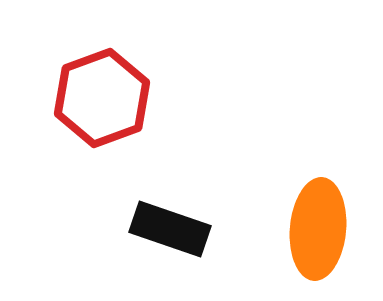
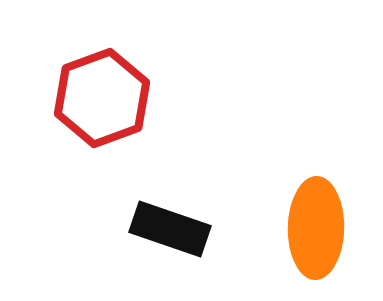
orange ellipse: moved 2 px left, 1 px up; rotated 4 degrees counterclockwise
